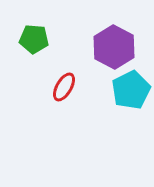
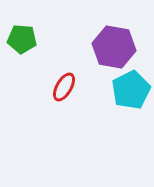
green pentagon: moved 12 px left
purple hexagon: rotated 18 degrees counterclockwise
